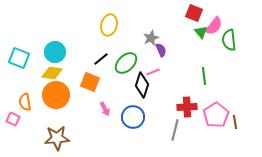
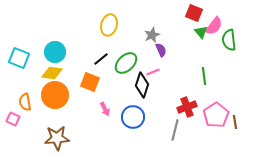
gray star: moved 1 px right, 3 px up
orange circle: moved 1 px left
red cross: rotated 18 degrees counterclockwise
